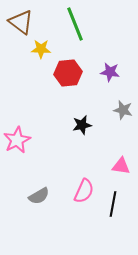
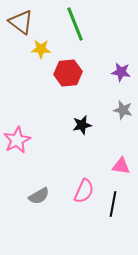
purple star: moved 11 px right
